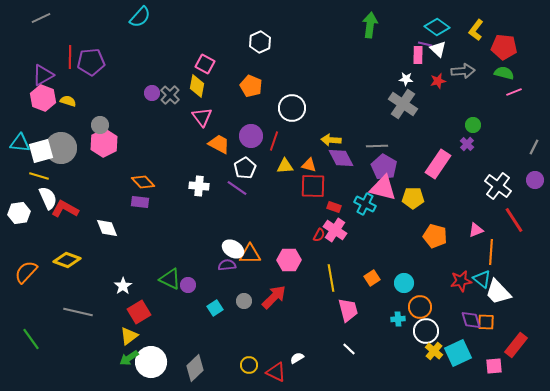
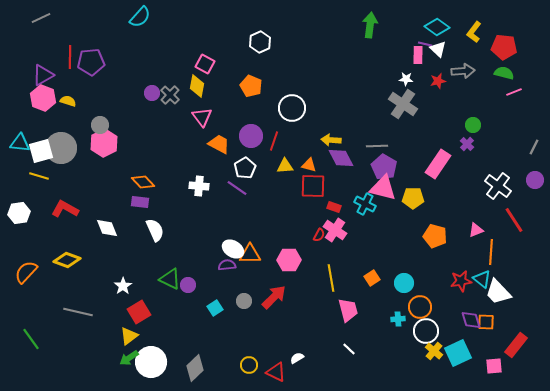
yellow L-shape at (476, 30): moved 2 px left, 2 px down
white semicircle at (48, 198): moved 107 px right, 32 px down
